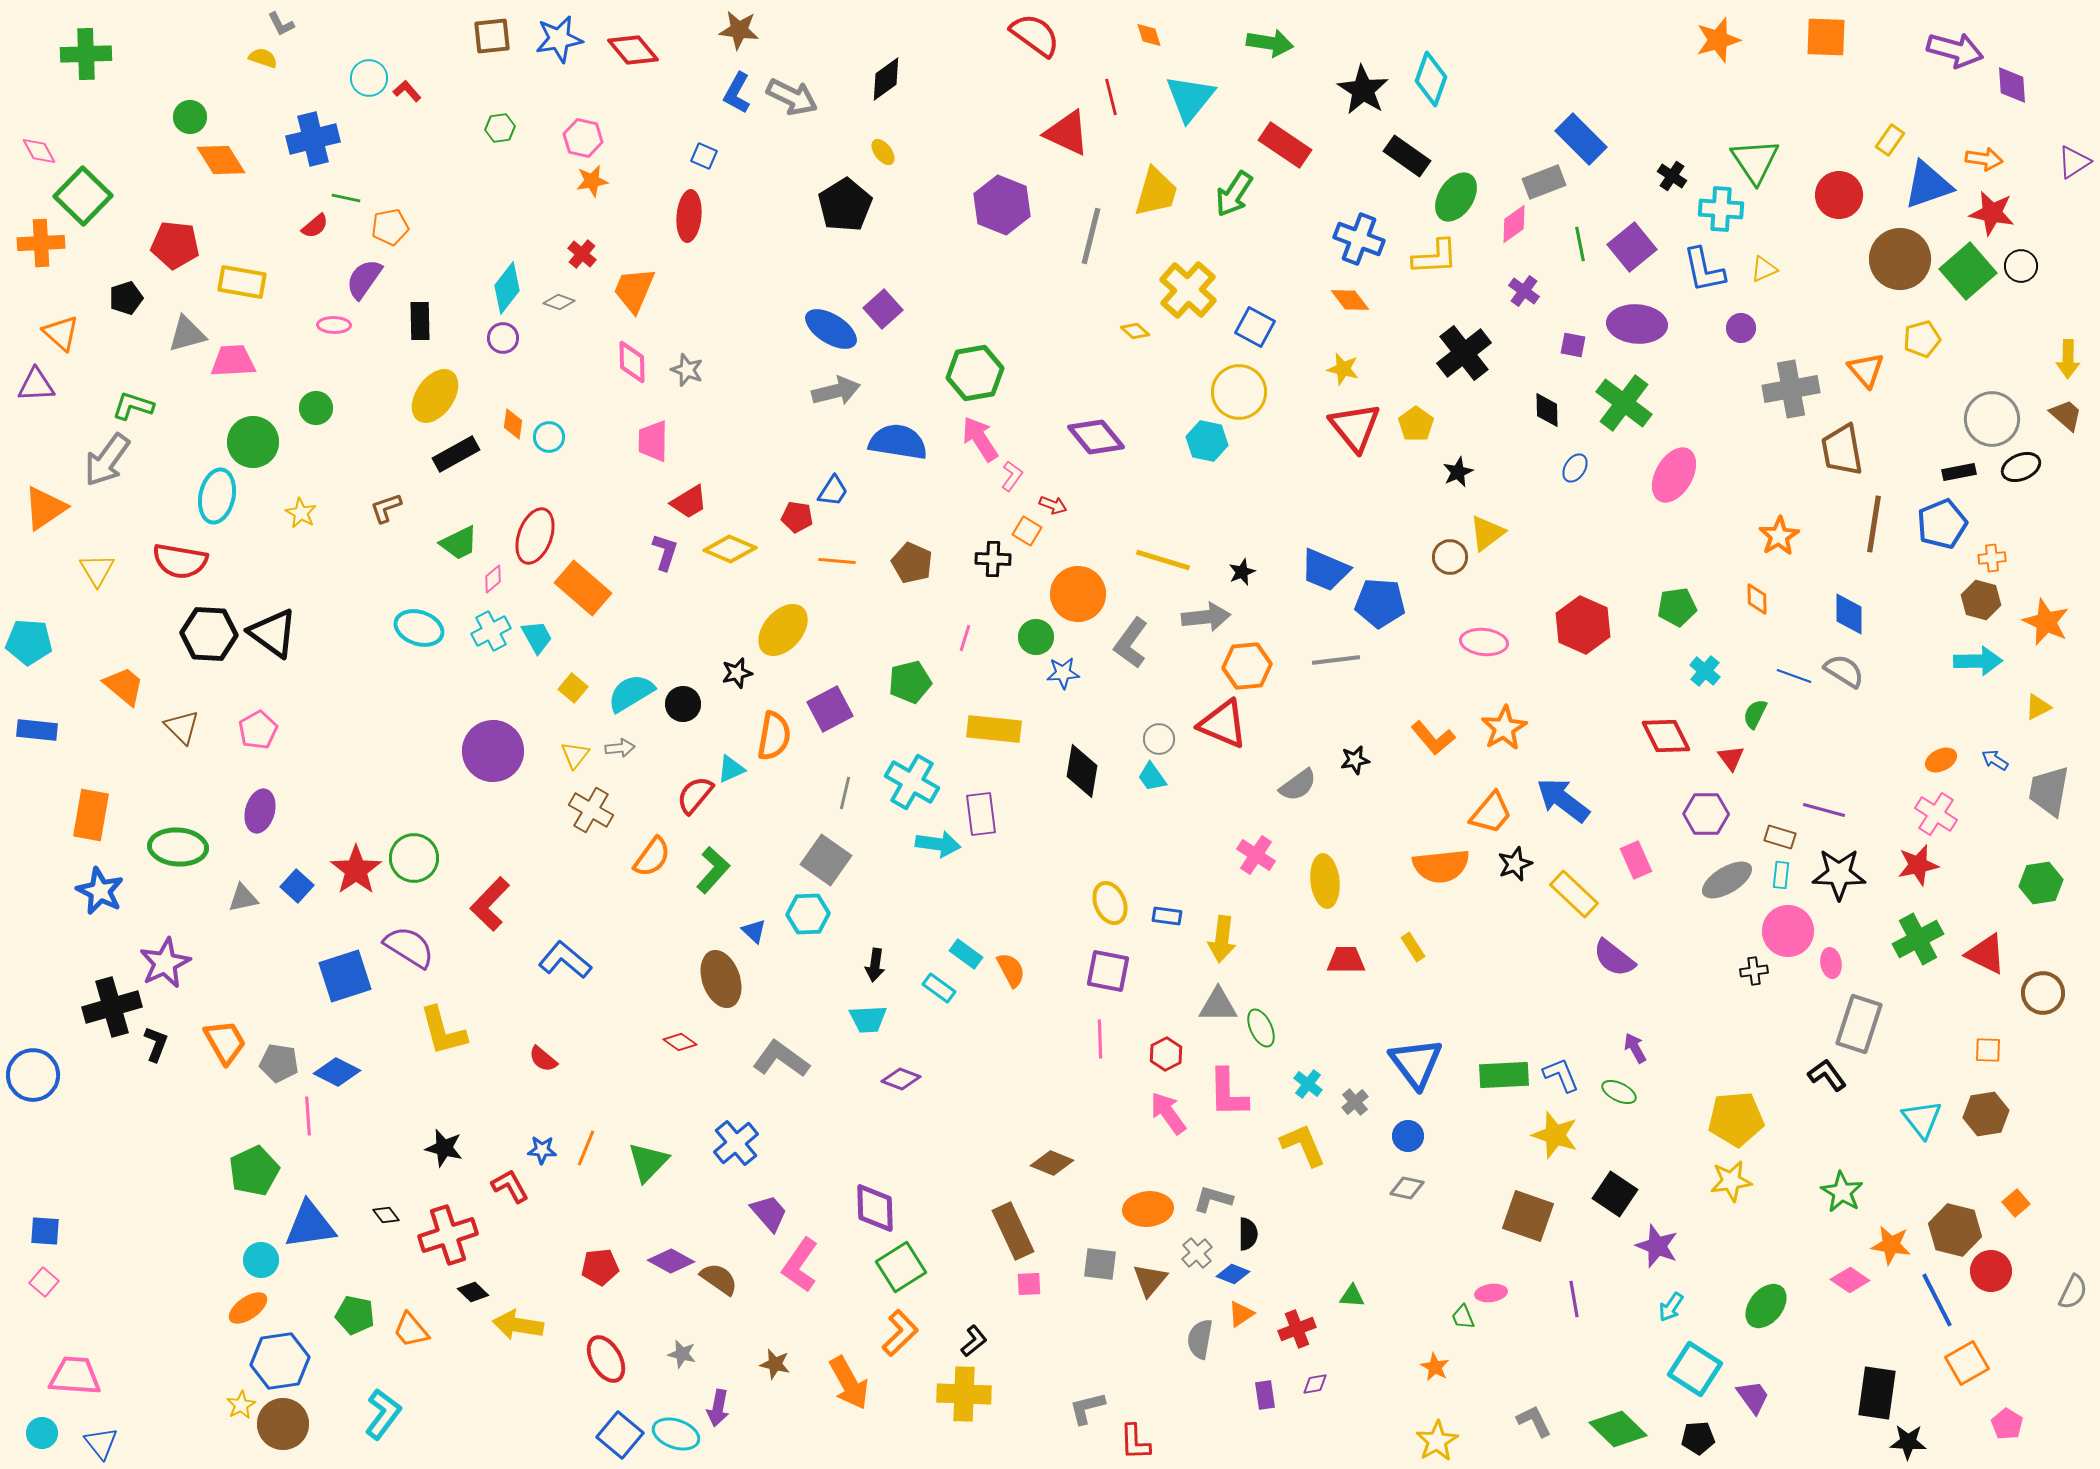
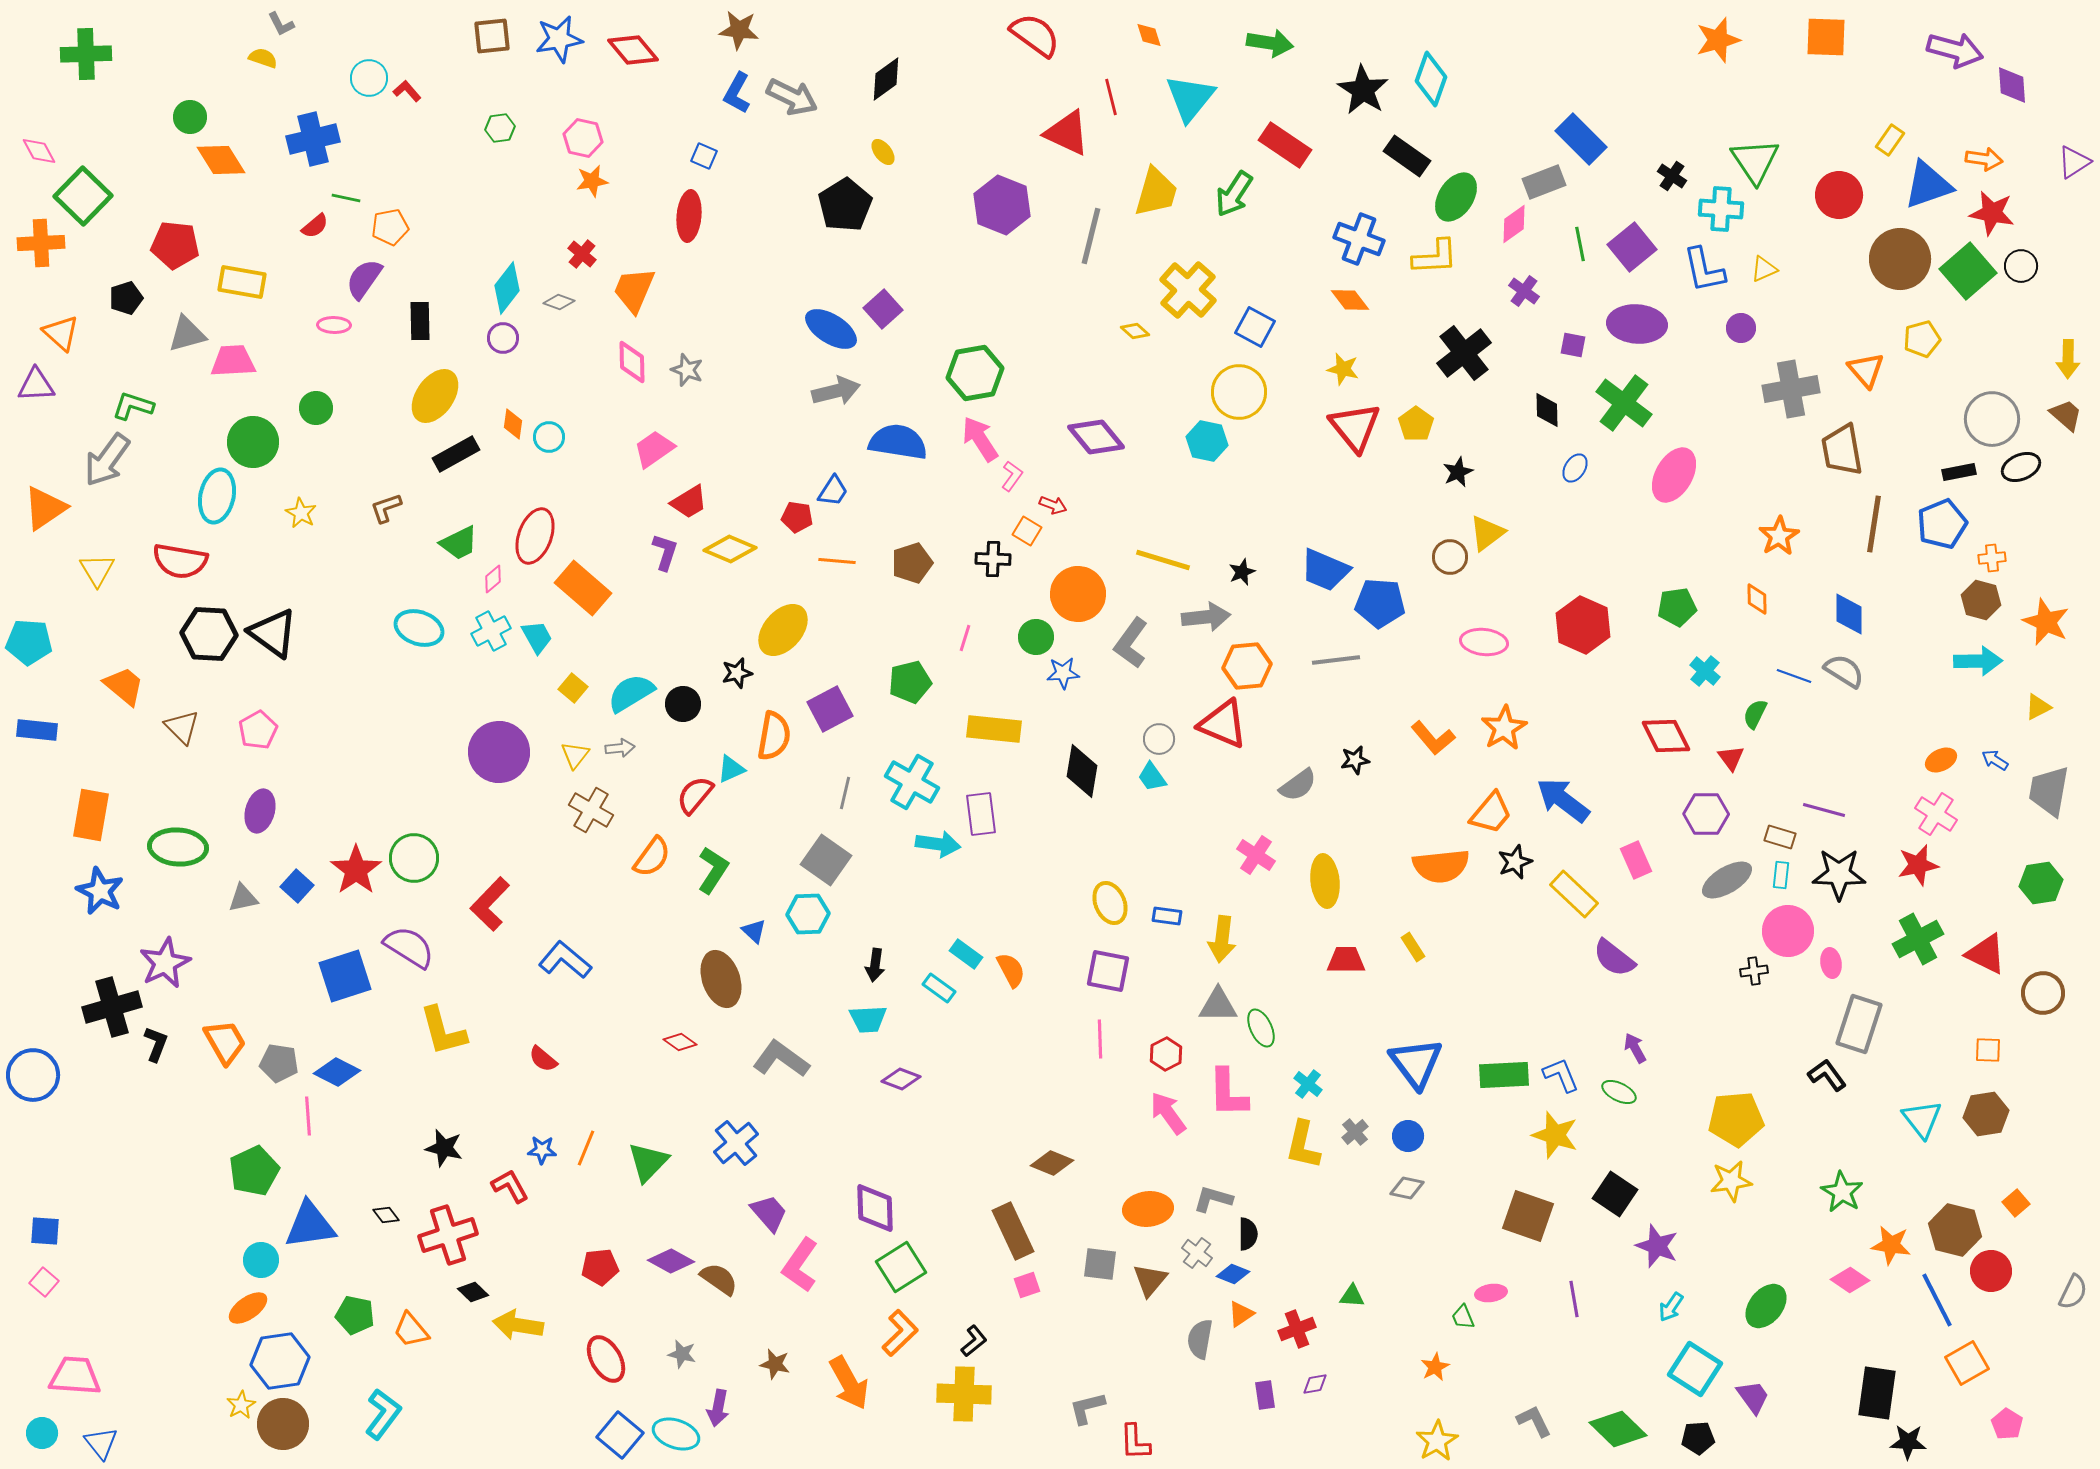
pink trapezoid at (653, 441): moved 1 px right, 8 px down; rotated 54 degrees clockwise
brown pentagon at (912, 563): rotated 30 degrees clockwise
purple circle at (493, 751): moved 6 px right, 1 px down
black star at (1515, 864): moved 2 px up
green L-shape at (713, 870): rotated 9 degrees counterclockwise
gray cross at (1355, 1102): moved 30 px down
yellow L-shape at (1303, 1145): rotated 144 degrees counterclockwise
gray cross at (1197, 1253): rotated 12 degrees counterclockwise
pink square at (1029, 1284): moved 2 px left, 1 px down; rotated 16 degrees counterclockwise
orange star at (1435, 1367): rotated 16 degrees clockwise
